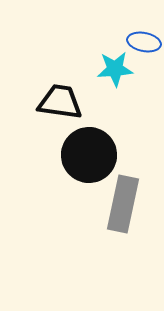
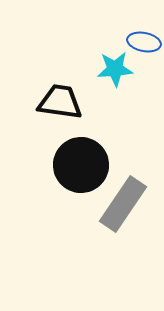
black circle: moved 8 px left, 10 px down
gray rectangle: rotated 22 degrees clockwise
